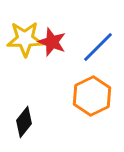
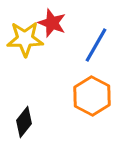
red star: moved 19 px up
blue line: moved 2 px left, 2 px up; rotated 15 degrees counterclockwise
orange hexagon: rotated 6 degrees counterclockwise
